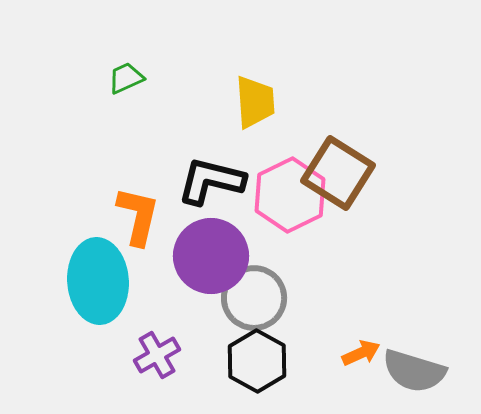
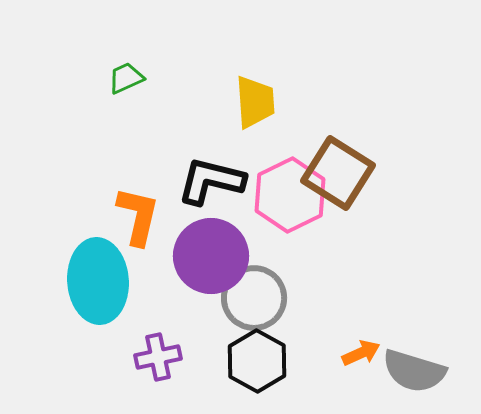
purple cross: moved 1 px right, 2 px down; rotated 18 degrees clockwise
